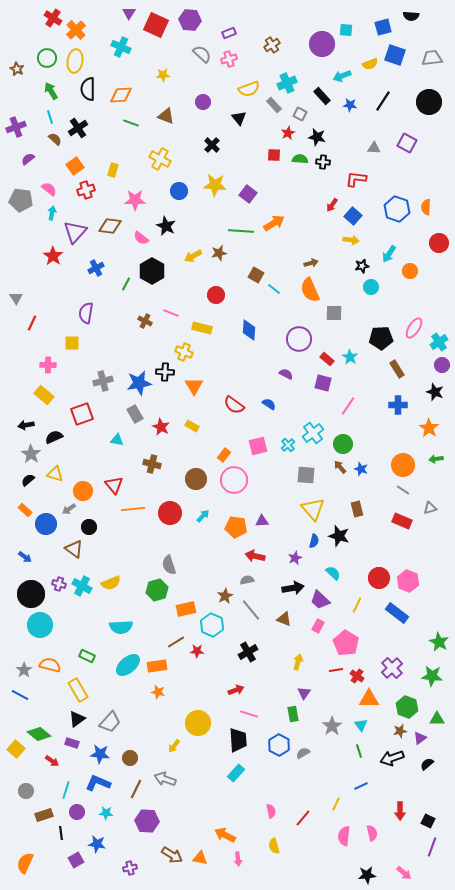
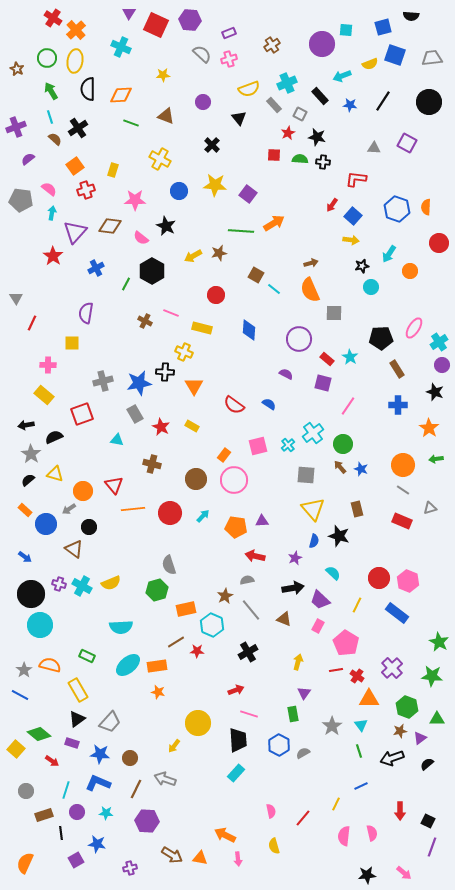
black rectangle at (322, 96): moved 2 px left
